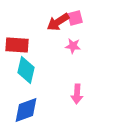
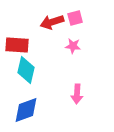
red arrow: moved 6 px left; rotated 15 degrees clockwise
